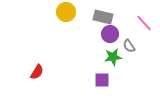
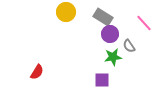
gray rectangle: rotated 18 degrees clockwise
